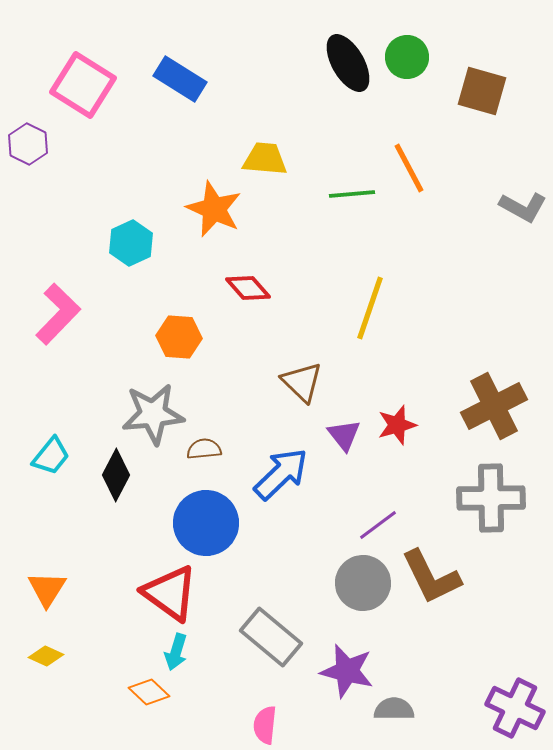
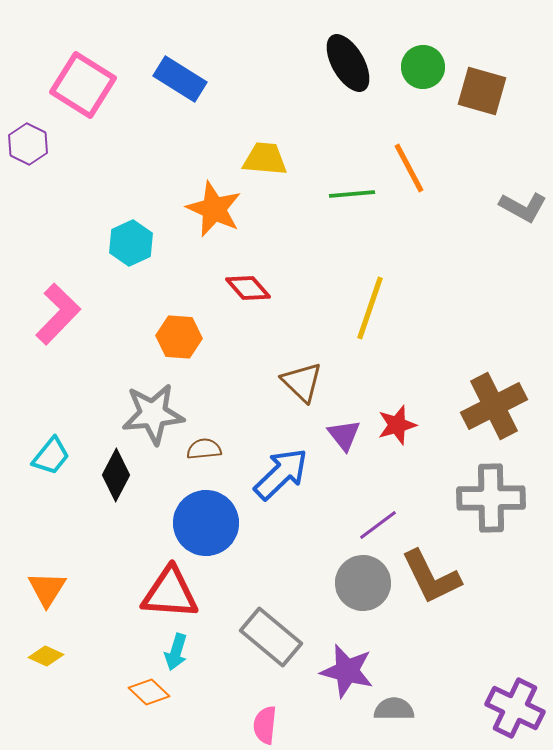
green circle: moved 16 px right, 10 px down
red triangle: rotated 32 degrees counterclockwise
